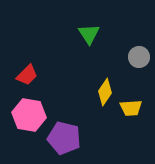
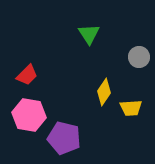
yellow diamond: moved 1 px left
